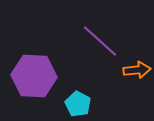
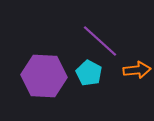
purple hexagon: moved 10 px right
cyan pentagon: moved 11 px right, 31 px up
